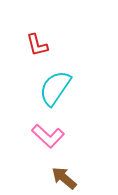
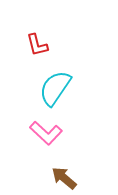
pink L-shape: moved 2 px left, 3 px up
